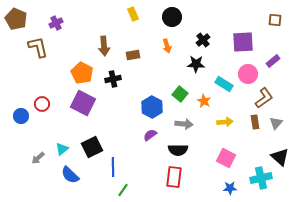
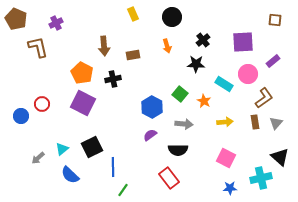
red rectangle at (174, 177): moved 5 px left, 1 px down; rotated 45 degrees counterclockwise
